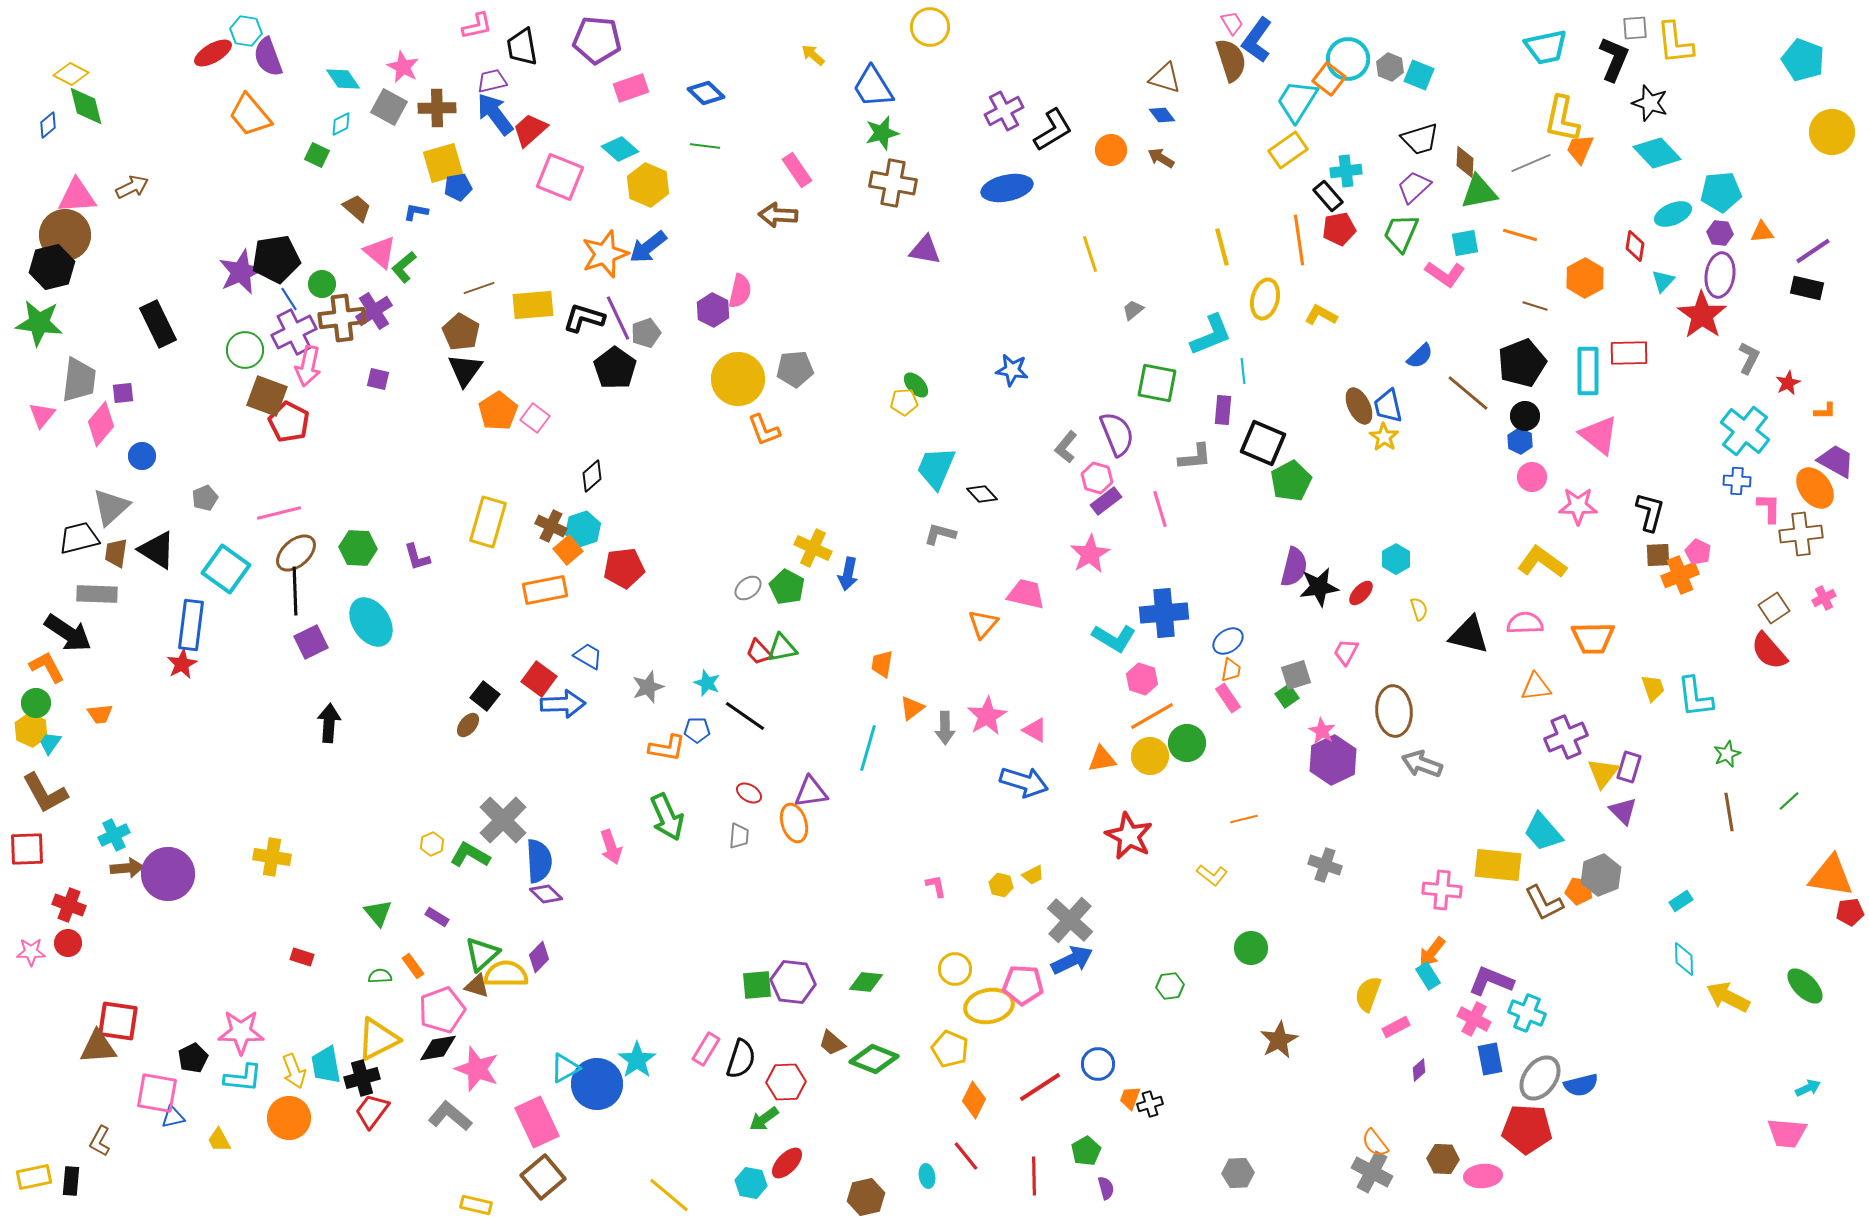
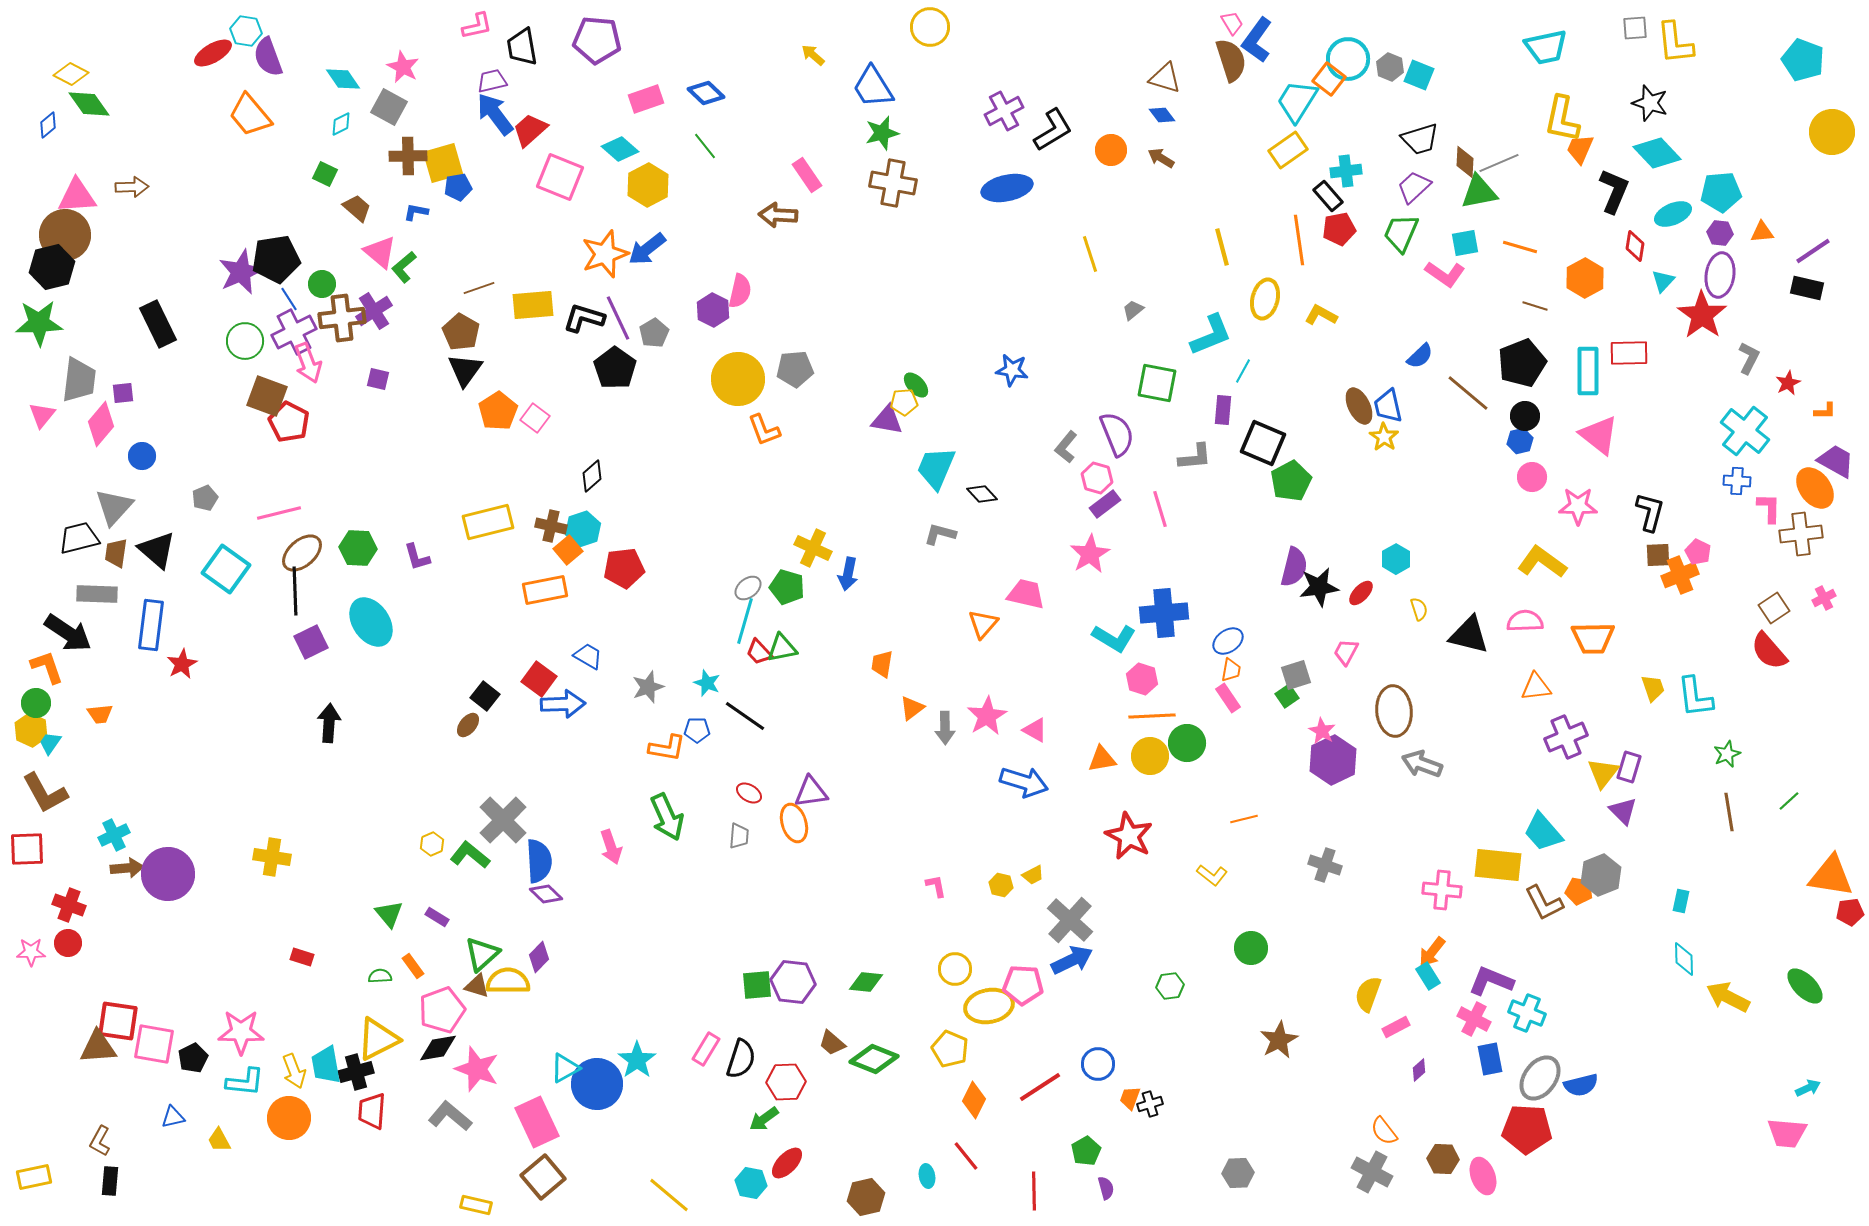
black L-shape at (1614, 59): moved 132 px down
pink rectangle at (631, 88): moved 15 px right, 11 px down
green diamond at (86, 106): moved 3 px right, 2 px up; rotated 21 degrees counterclockwise
brown cross at (437, 108): moved 29 px left, 48 px down
green line at (705, 146): rotated 44 degrees clockwise
green square at (317, 155): moved 8 px right, 19 px down
gray line at (1531, 163): moved 32 px left
pink rectangle at (797, 170): moved 10 px right, 5 px down
yellow hexagon at (648, 185): rotated 9 degrees clockwise
brown arrow at (132, 187): rotated 24 degrees clockwise
orange line at (1520, 235): moved 12 px down
blue arrow at (648, 247): moved 1 px left, 2 px down
purple triangle at (925, 250): moved 38 px left, 170 px down
green star at (39, 323): rotated 9 degrees counterclockwise
gray pentagon at (646, 333): moved 8 px right; rotated 12 degrees counterclockwise
green circle at (245, 350): moved 9 px up
pink arrow at (308, 366): moved 3 px up; rotated 33 degrees counterclockwise
cyan line at (1243, 371): rotated 35 degrees clockwise
blue hexagon at (1520, 441): rotated 20 degrees clockwise
purple rectangle at (1106, 501): moved 1 px left, 3 px down
gray triangle at (111, 507): moved 3 px right; rotated 6 degrees counterclockwise
yellow rectangle at (488, 522): rotated 60 degrees clockwise
brown cross at (551, 526): rotated 12 degrees counterclockwise
black triangle at (157, 550): rotated 9 degrees clockwise
brown ellipse at (296, 553): moved 6 px right
green pentagon at (787, 587): rotated 12 degrees counterclockwise
pink semicircle at (1525, 623): moved 2 px up
blue rectangle at (191, 625): moved 40 px left
orange L-shape at (47, 667): rotated 9 degrees clockwise
orange line at (1152, 716): rotated 27 degrees clockwise
cyan line at (868, 748): moved 123 px left, 127 px up
green L-shape at (470, 855): rotated 9 degrees clockwise
cyan rectangle at (1681, 901): rotated 45 degrees counterclockwise
green triangle at (378, 913): moved 11 px right, 1 px down
yellow semicircle at (506, 974): moved 2 px right, 7 px down
cyan L-shape at (243, 1078): moved 2 px right, 4 px down
black cross at (362, 1078): moved 6 px left, 6 px up
pink square at (157, 1093): moved 3 px left, 49 px up
red trapezoid at (372, 1111): rotated 33 degrees counterclockwise
orange semicircle at (1375, 1143): moved 9 px right, 12 px up
red line at (1034, 1176): moved 15 px down
pink ellipse at (1483, 1176): rotated 75 degrees clockwise
black rectangle at (71, 1181): moved 39 px right
